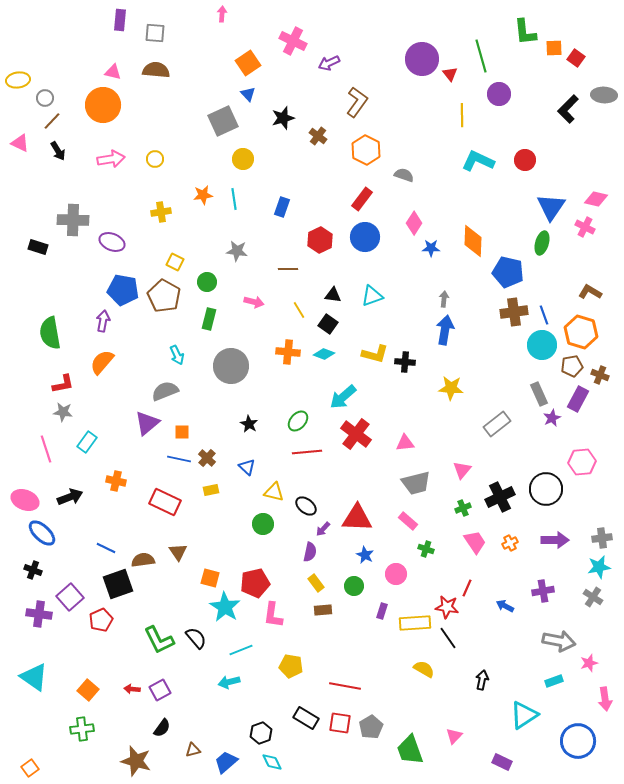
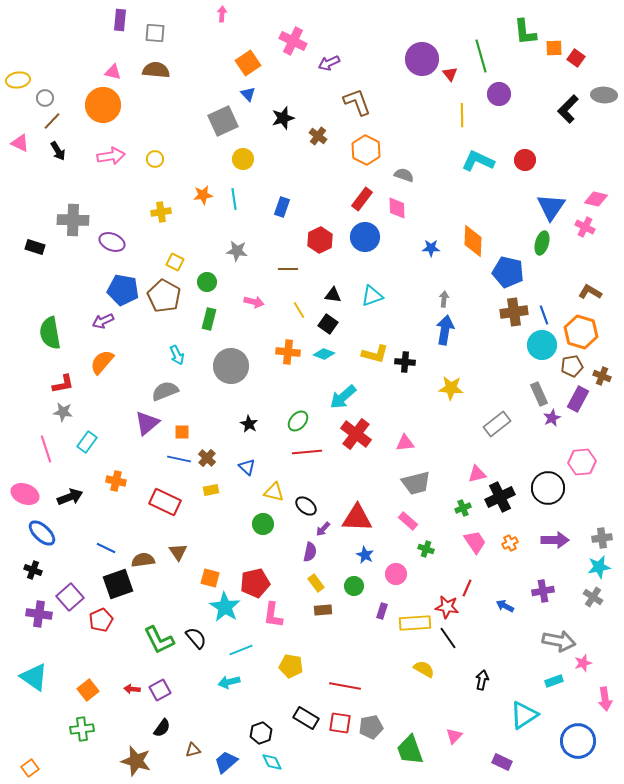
brown L-shape at (357, 102): rotated 56 degrees counterclockwise
pink arrow at (111, 159): moved 3 px up
pink diamond at (414, 223): moved 17 px left, 15 px up; rotated 35 degrees counterclockwise
black rectangle at (38, 247): moved 3 px left
purple arrow at (103, 321): rotated 125 degrees counterclockwise
brown cross at (600, 375): moved 2 px right, 1 px down
pink triangle at (462, 470): moved 15 px right, 4 px down; rotated 36 degrees clockwise
black circle at (546, 489): moved 2 px right, 1 px up
pink ellipse at (25, 500): moved 6 px up
pink star at (589, 663): moved 6 px left
orange square at (88, 690): rotated 10 degrees clockwise
gray pentagon at (371, 727): rotated 20 degrees clockwise
